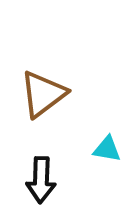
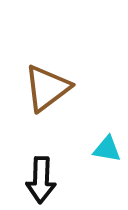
brown triangle: moved 4 px right, 6 px up
